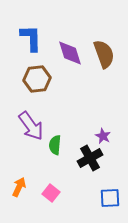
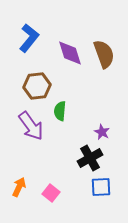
blue L-shape: moved 2 px left; rotated 40 degrees clockwise
brown hexagon: moved 7 px down
purple star: moved 1 px left, 4 px up
green semicircle: moved 5 px right, 34 px up
blue square: moved 9 px left, 11 px up
